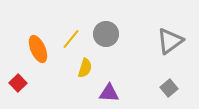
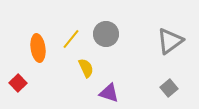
orange ellipse: moved 1 px up; rotated 16 degrees clockwise
yellow semicircle: moved 1 px right; rotated 42 degrees counterclockwise
purple triangle: rotated 15 degrees clockwise
